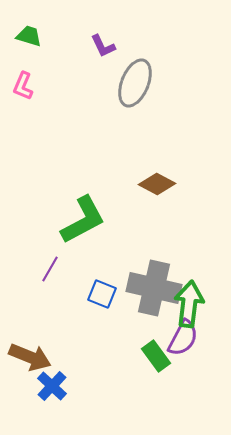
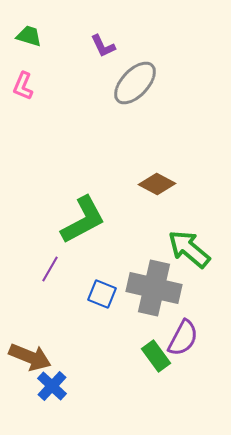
gray ellipse: rotated 21 degrees clockwise
green arrow: moved 55 px up; rotated 57 degrees counterclockwise
